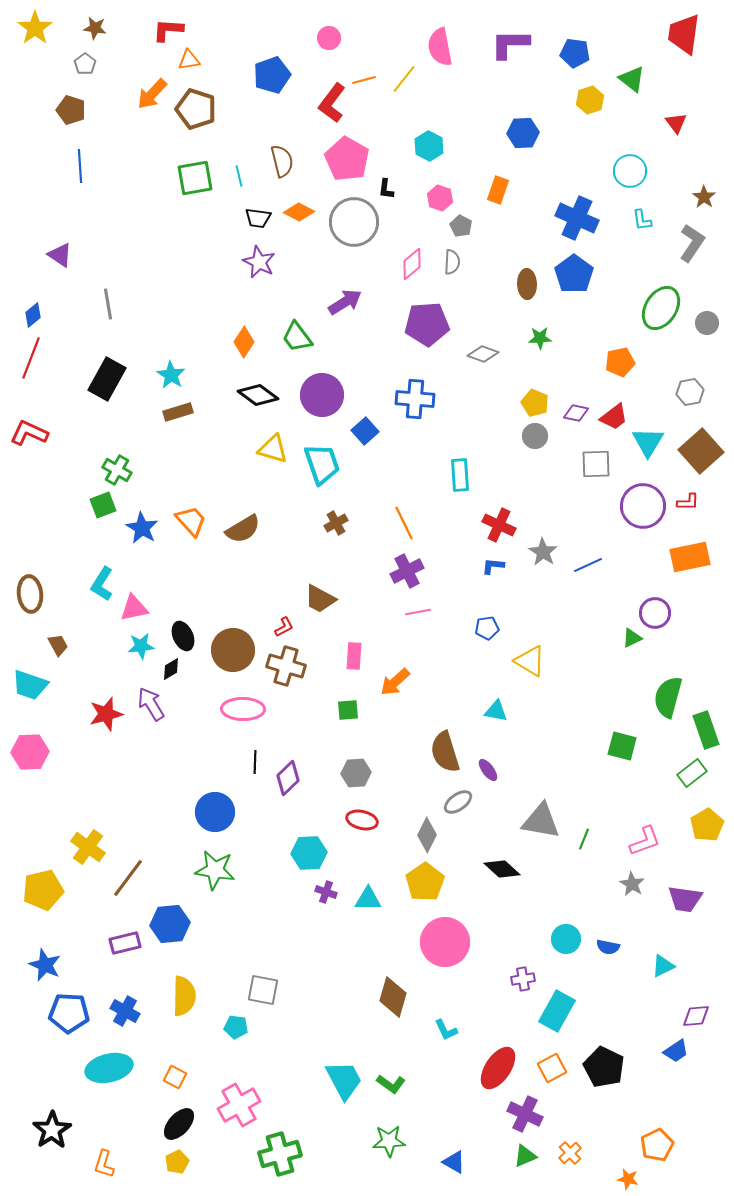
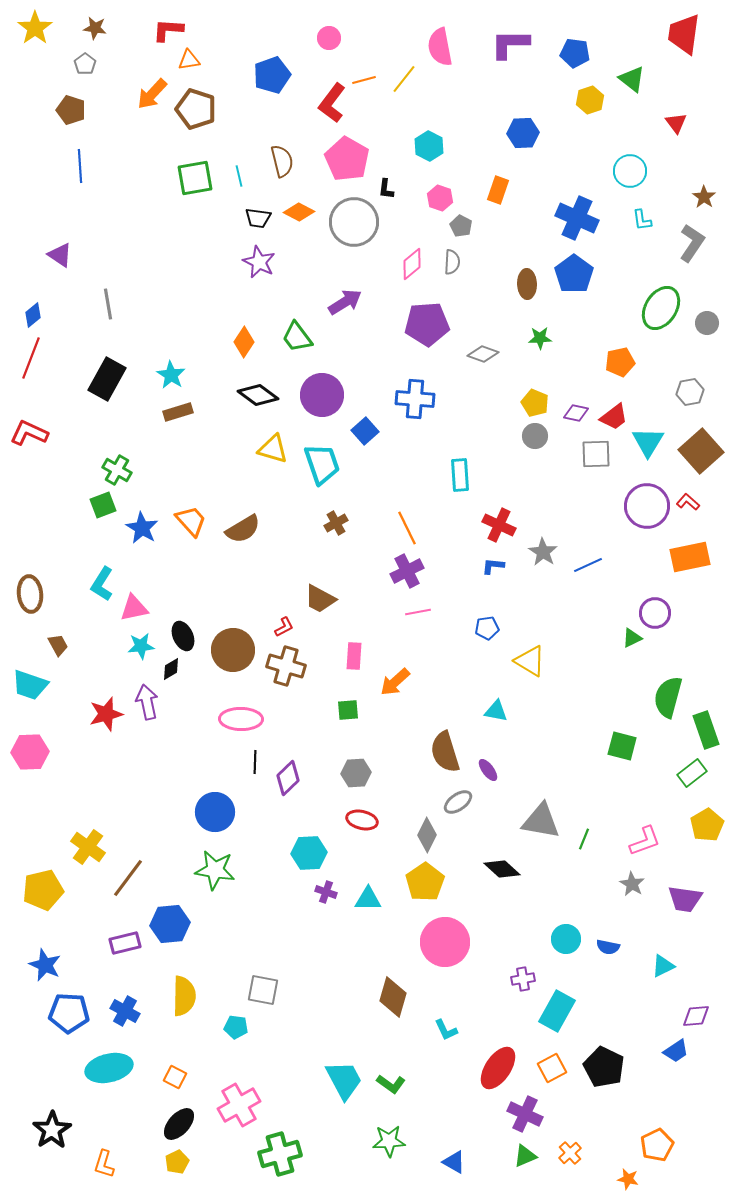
gray square at (596, 464): moved 10 px up
red L-shape at (688, 502): rotated 140 degrees counterclockwise
purple circle at (643, 506): moved 4 px right
orange line at (404, 523): moved 3 px right, 5 px down
purple arrow at (151, 704): moved 4 px left, 2 px up; rotated 20 degrees clockwise
pink ellipse at (243, 709): moved 2 px left, 10 px down
